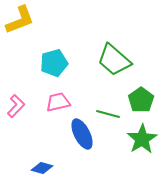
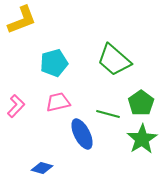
yellow L-shape: moved 2 px right
green pentagon: moved 3 px down
